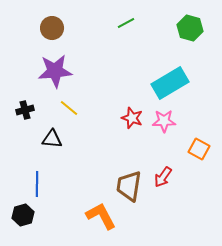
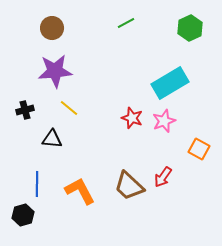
green hexagon: rotated 20 degrees clockwise
pink star: rotated 20 degrees counterclockwise
brown trapezoid: rotated 56 degrees counterclockwise
orange L-shape: moved 21 px left, 25 px up
